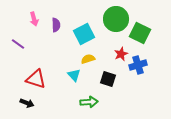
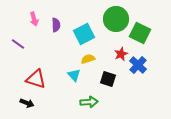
blue cross: rotated 30 degrees counterclockwise
